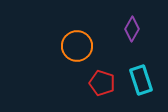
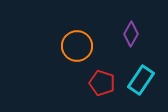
purple diamond: moved 1 px left, 5 px down
cyan rectangle: rotated 52 degrees clockwise
